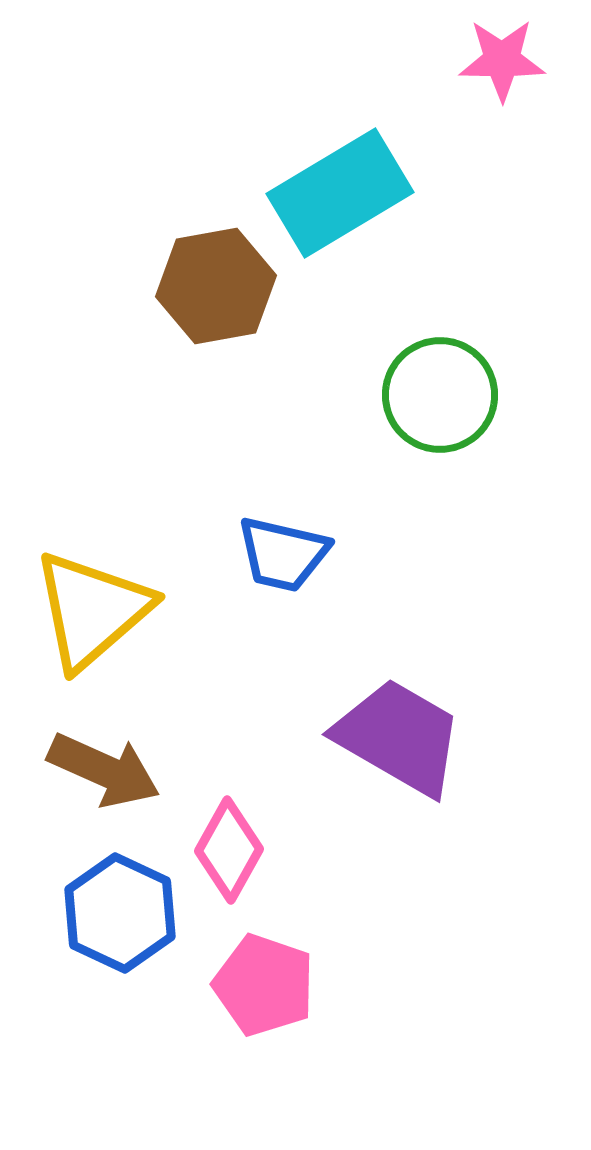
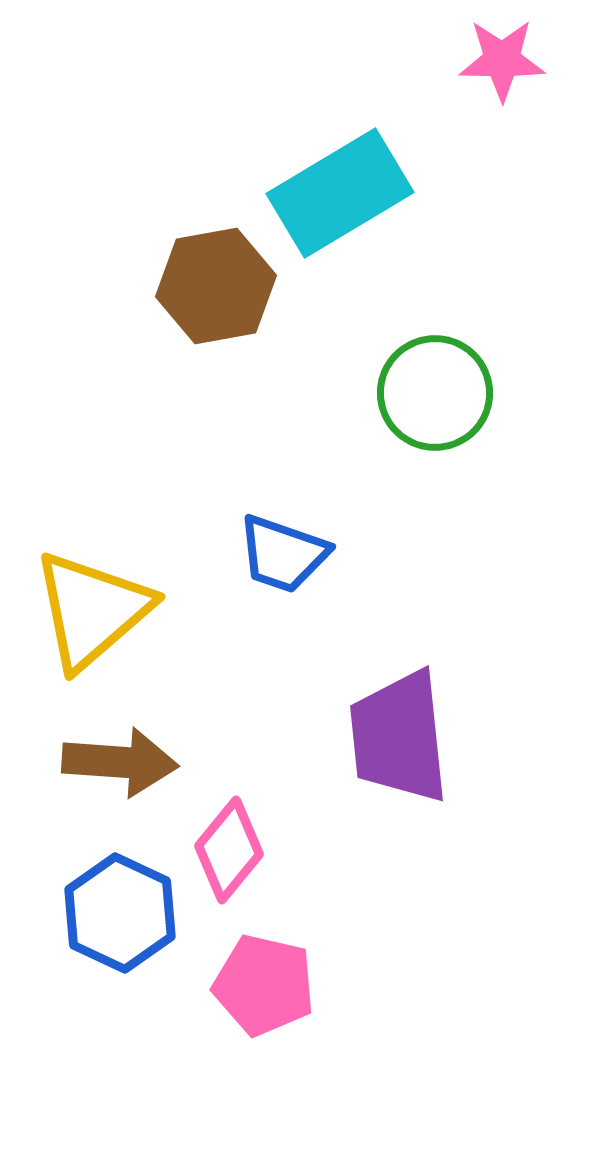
green circle: moved 5 px left, 2 px up
blue trapezoid: rotated 6 degrees clockwise
purple trapezoid: rotated 126 degrees counterclockwise
brown arrow: moved 16 px right, 8 px up; rotated 20 degrees counterclockwise
pink diamond: rotated 10 degrees clockwise
pink pentagon: rotated 6 degrees counterclockwise
